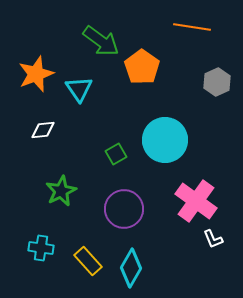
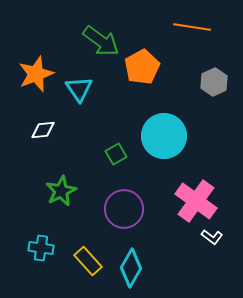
orange pentagon: rotated 8 degrees clockwise
gray hexagon: moved 3 px left
cyan circle: moved 1 px left, 4 px up
white L-shape: moved 1 px left, 2 px up; rotated 30 degrees counterclockwise
